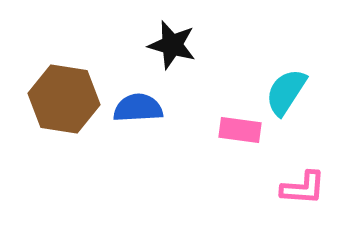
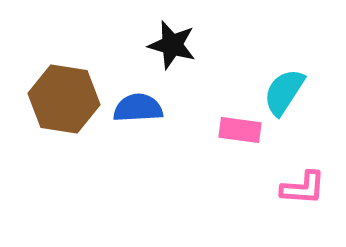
cyan semicircle: moved 2 px left
